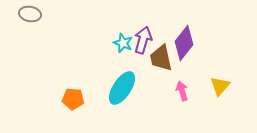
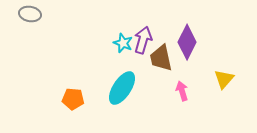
purple diamond: moved 3 px right, 1 px up; rotated 12 degrees counterclockwise
yellow triangle: moved 4 px right, 7 px up
